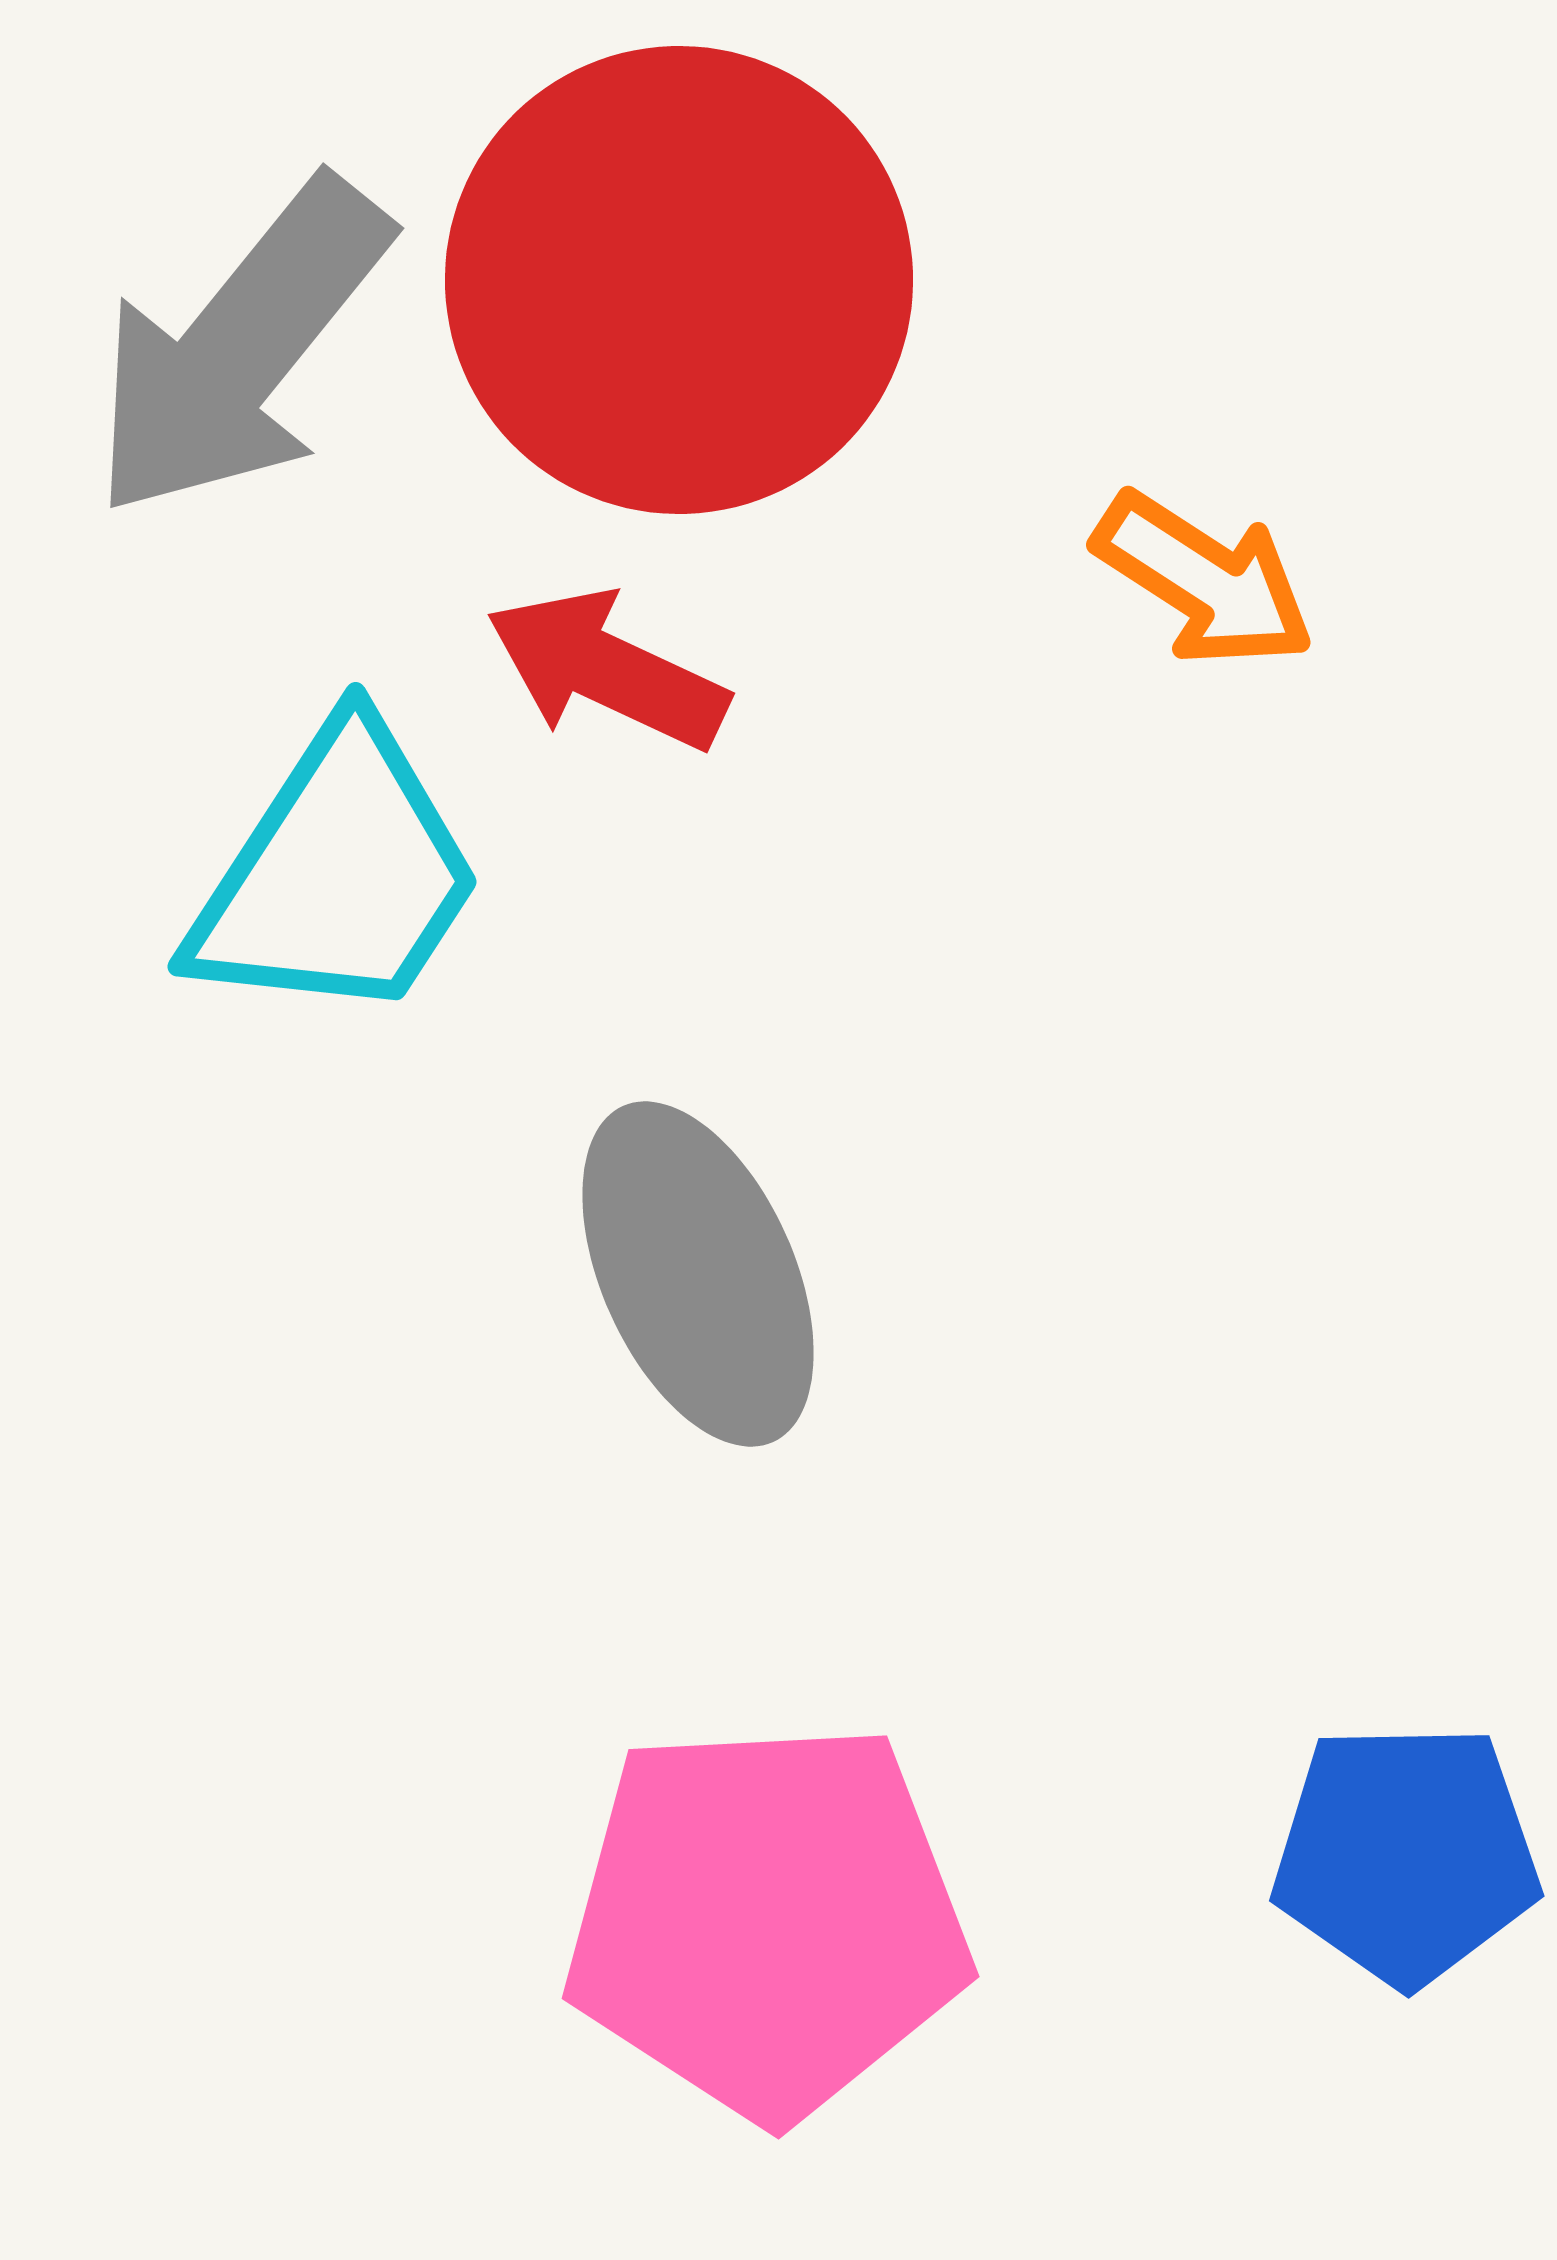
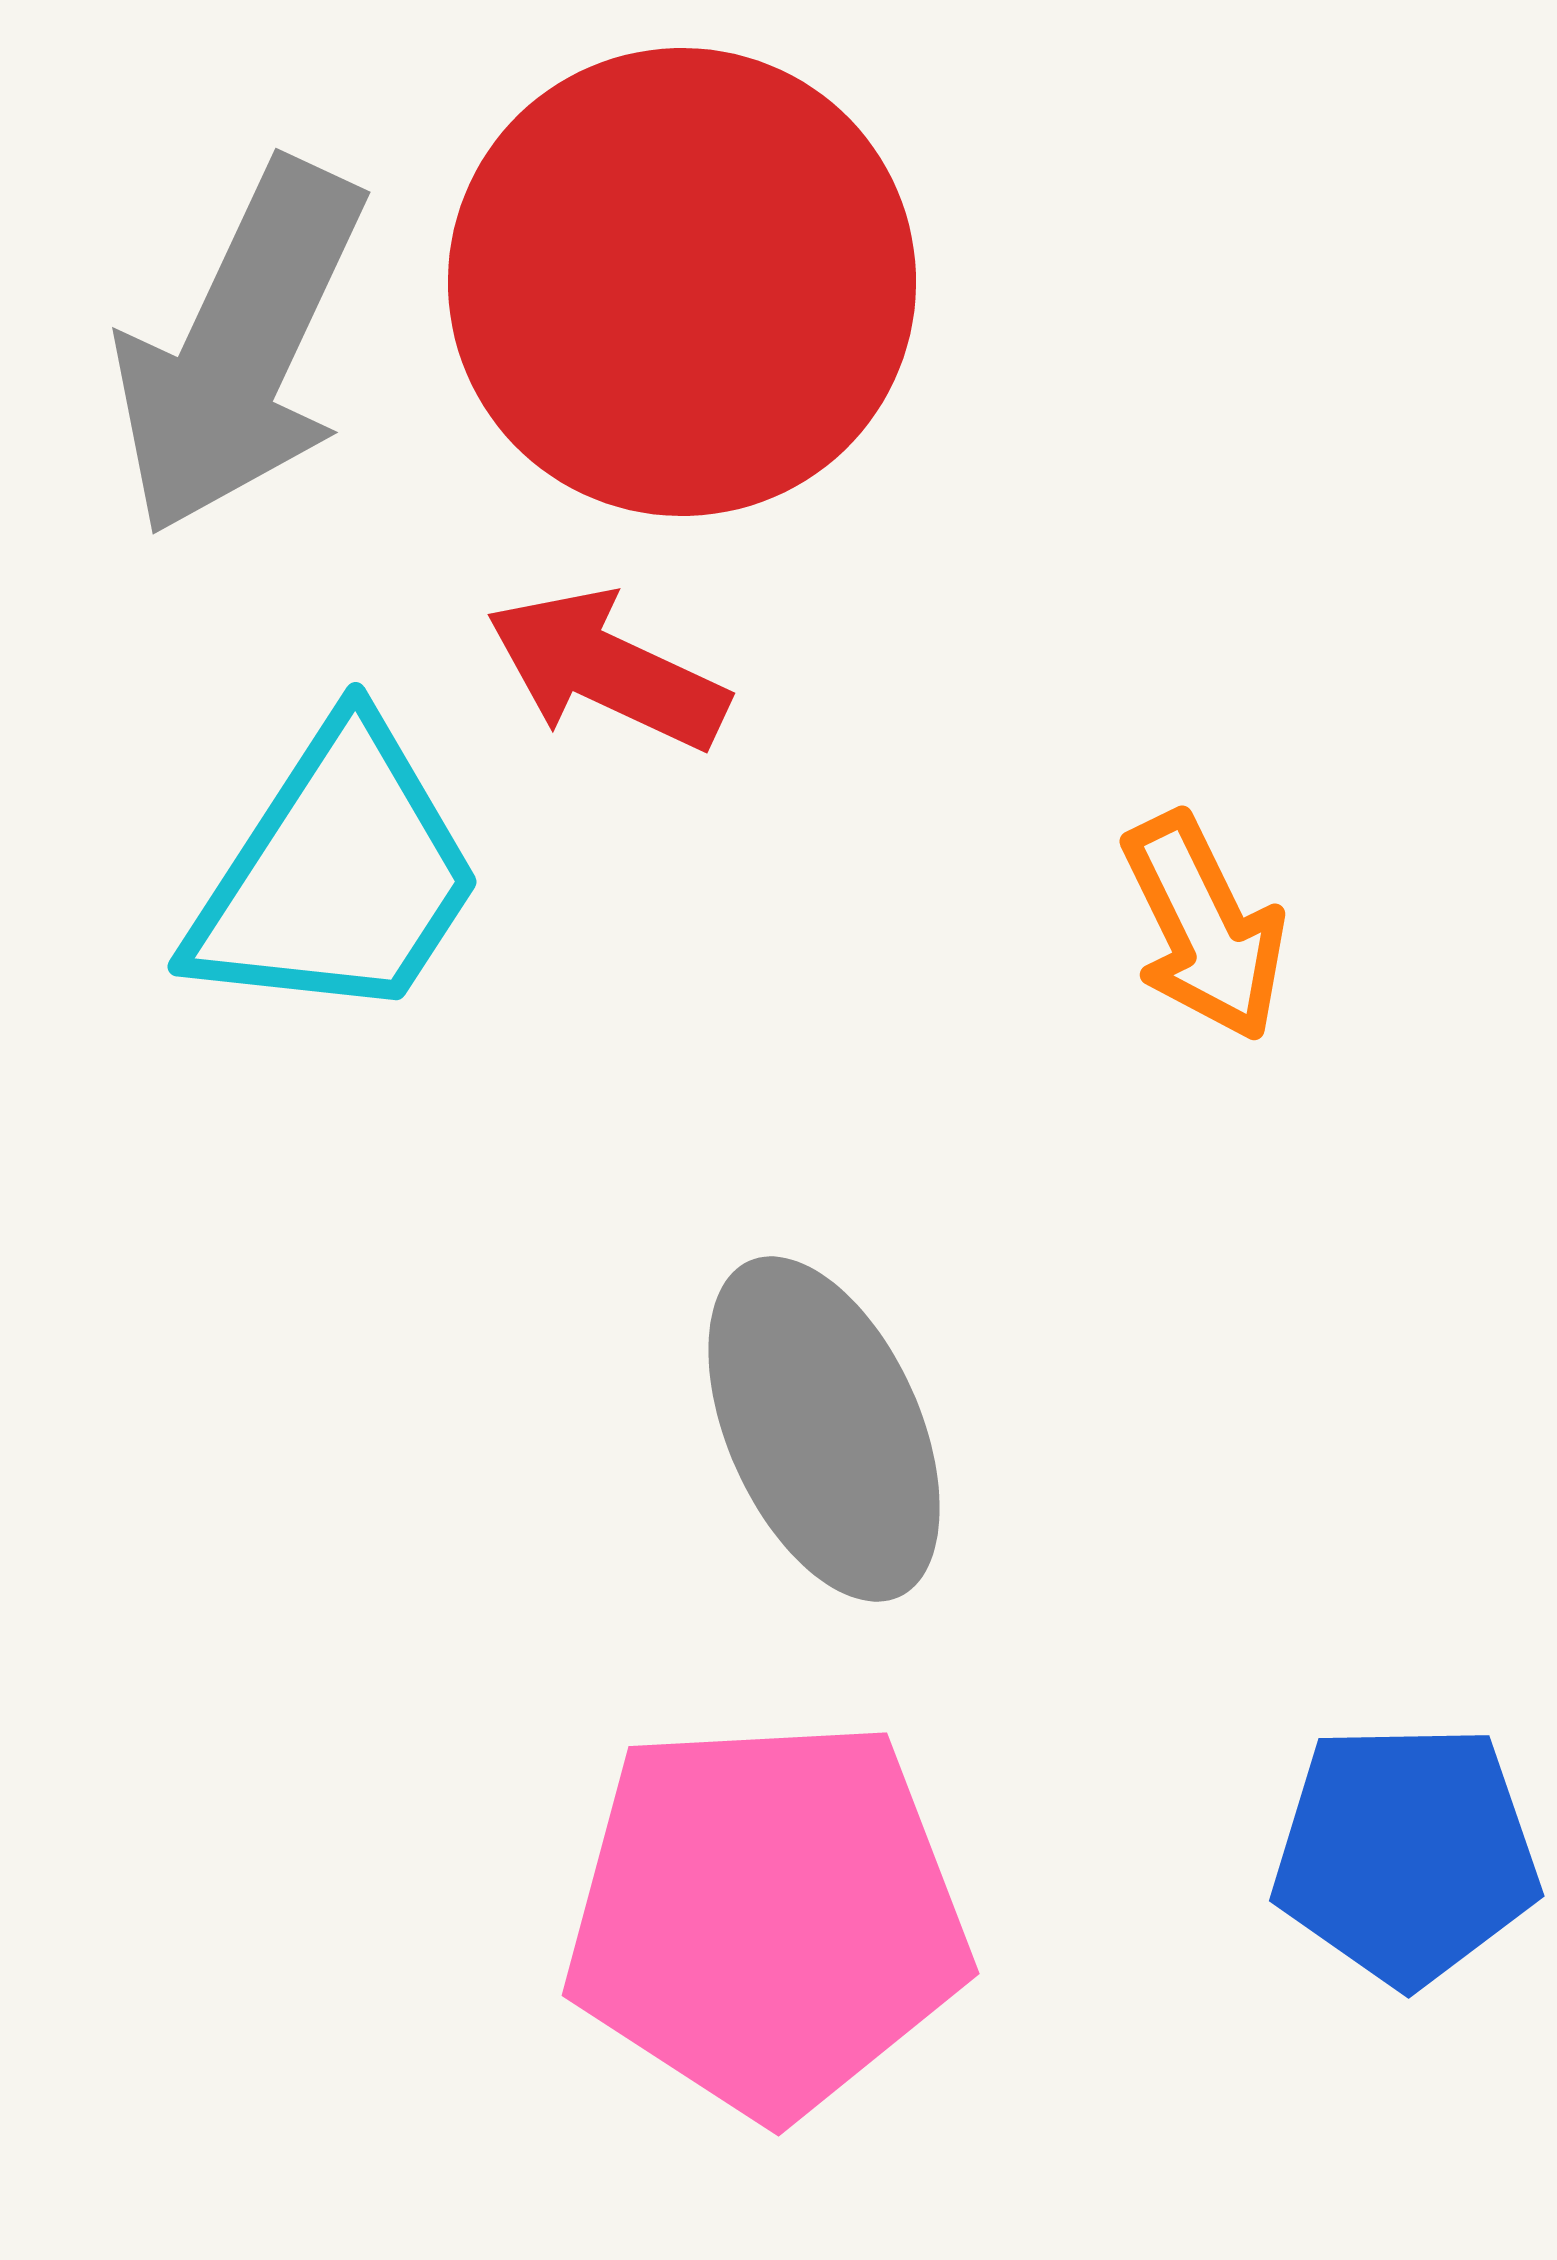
red circle: moved 3 px right, 2 px down
gray arrow: rotated 14 degrees counterclockwise
orange arrow: moved 347 px down; rotated 31 degrees clockwise
gray ellipse: moved 126 px right, 155 px down
pink pentagon: moved 3 px up
